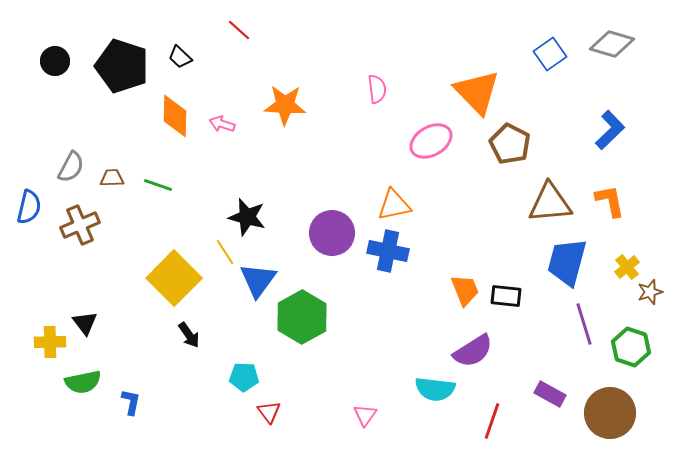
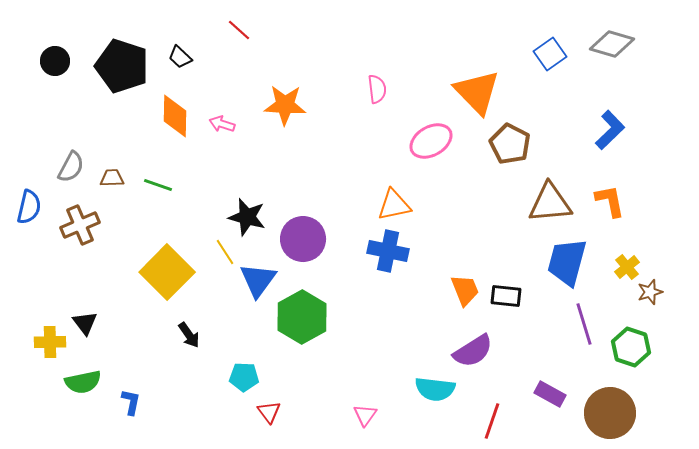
purple circle at (332, 233): moved 29 px left, 6 px down
yellow square at (174, 278): moved 7 px left, 6 px up
